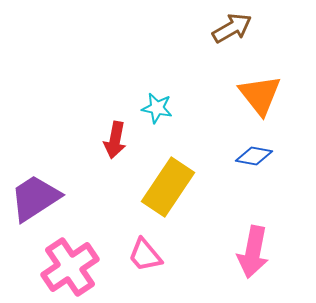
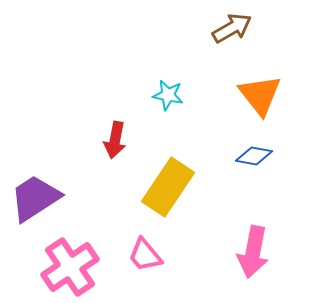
cyan star: moved 11 px right, 13 px up
